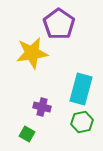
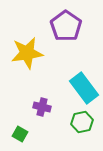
purple pentagon: moved 7 px right, 2 px down
yellow star: moved 5 px left
cyan rectangle: moved 3 px right, 1 px up; rotated 52 degrees counterclockwise
green square: moved 7 px left
